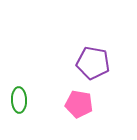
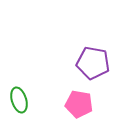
green ellipse: rotated 15 degrees counterclockwise
